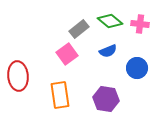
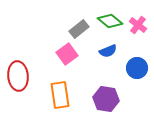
pink cross: moved 2 px left, 1 px down; rotated 30 degrees clockwise
